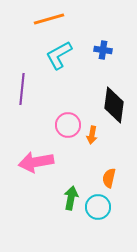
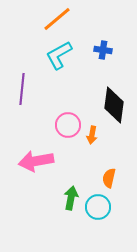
orange line: moved 8 px right; rotated 24 degrees counterclockwise
pink arrow: moved 1 px up
